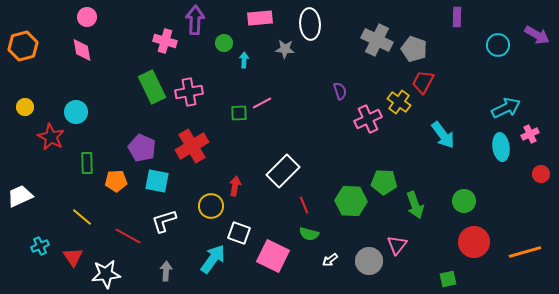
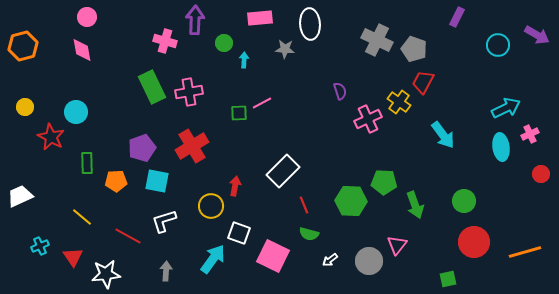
purple rectangle at (457, 17): rotated 24 degrees clockwise
purple pentagon at (142, 148): rotated 28 degrees clockwise
